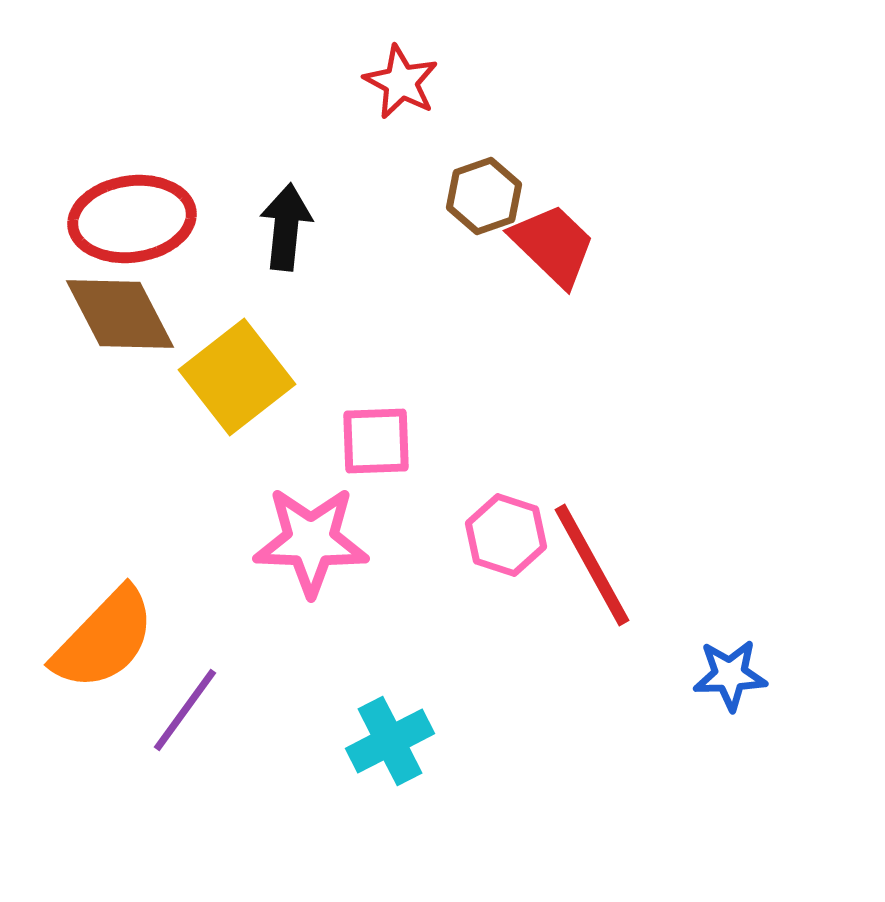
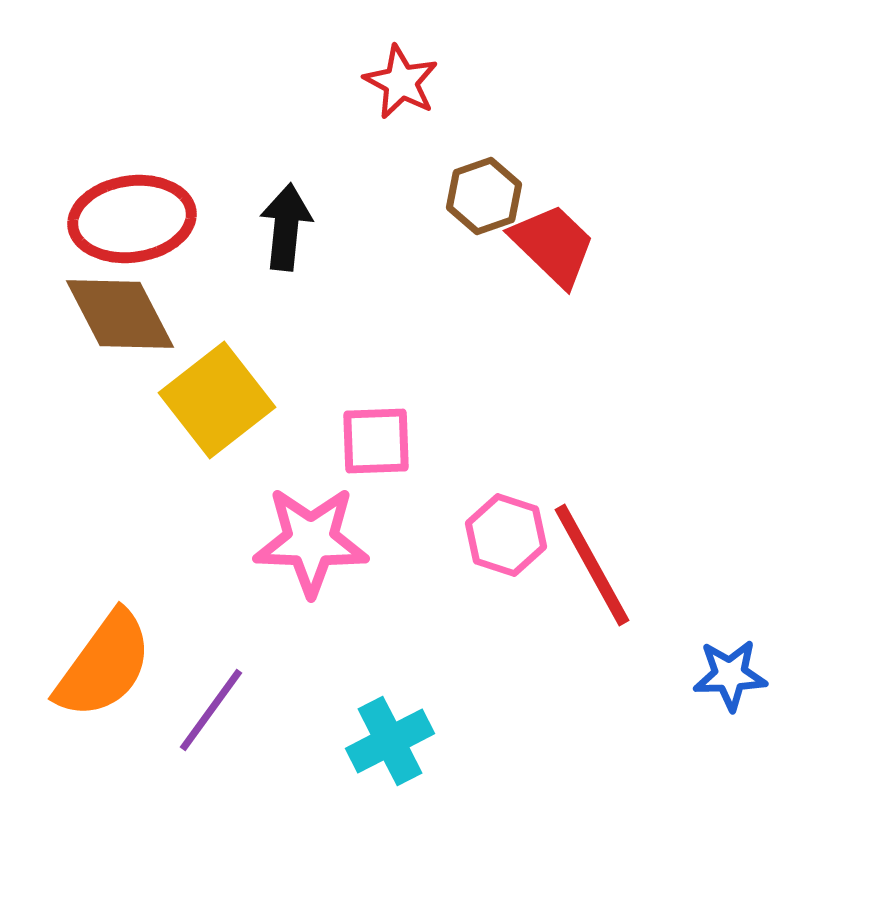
yellow square: moved 20 px left, 23 px down
orange semicircle: moved 26 px down; rotated 8 degrees counterclockwise
purple line: moved 26 px right
